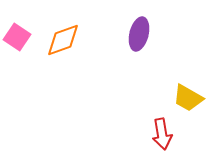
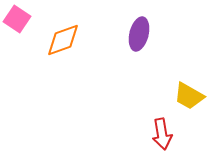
pink square: moved 18 px up
yellow trapezoid: moved 1 px right, 2 px up
